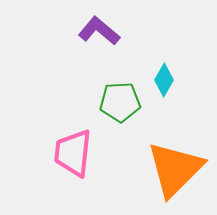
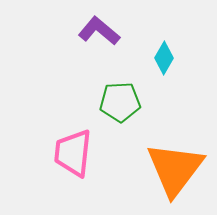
cyan diamond: moved 22 px up
orange triangle: rotated 8 degrees counterclockwise
